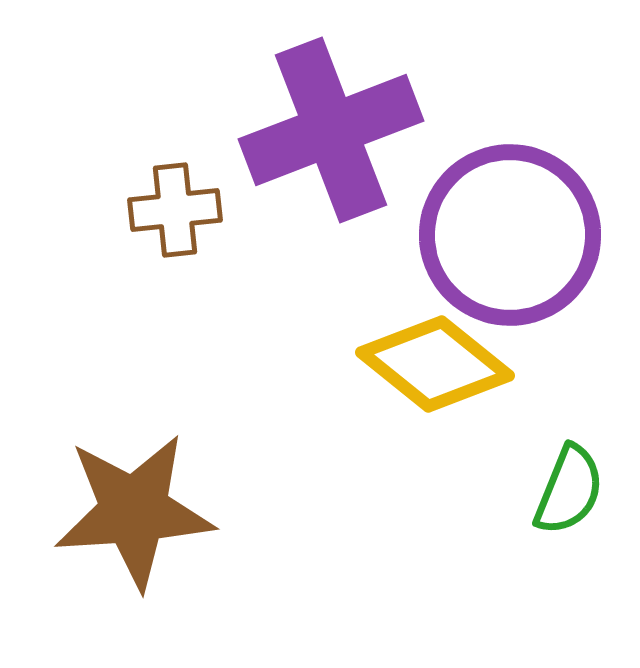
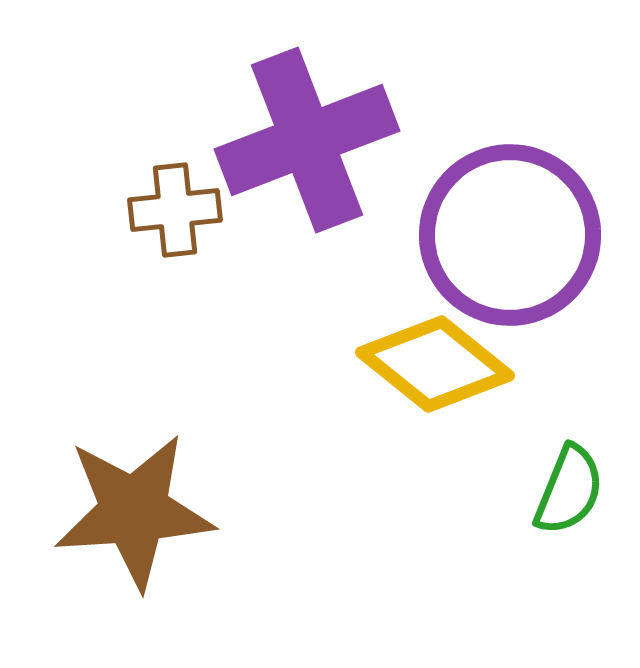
purple cross: moved 24 px left, 10 px down
